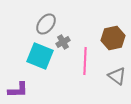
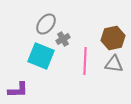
gray cross: moved 3 px up
cyan square: moved 1 px right
gray triangle: moved 3 px left, 12 px up; rotated 30 degrees counterclockwise
